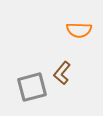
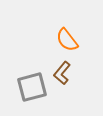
orange semicircle: moved 12 px left, 10 px down; rotated 50 degrees clockwise
